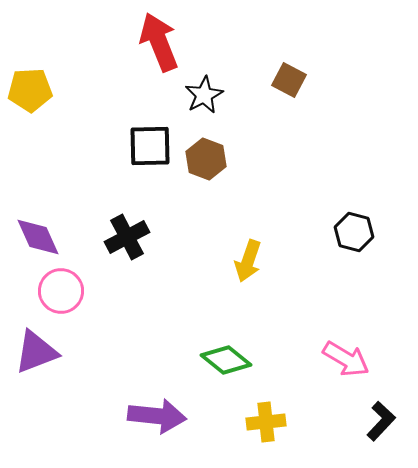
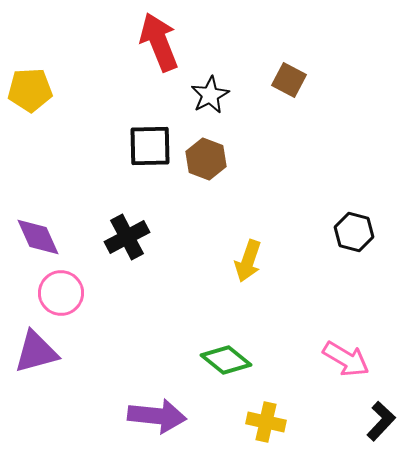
black star: moved 6 px right
pink circle: moved 2 px down
purple triangle: rotated 6 degrees clockwise
yellow cross: rotated 18 degrees clockwise
